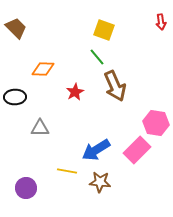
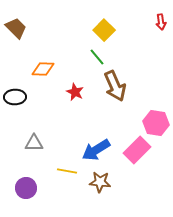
yellow square: rotated 25 degrees clockwise
red star: rotated 18 degrees counterclockwise
gray triangle: moved 6 px left, 15 px down
